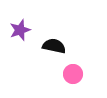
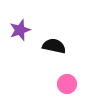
pink circle: moved 6 px left, 10 px down
